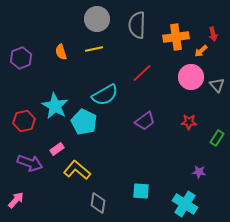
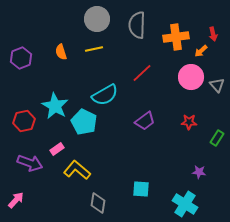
cyan square: moved 2 px up
